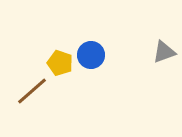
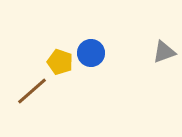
blue circle: moved 2 px up
yellow pentagon: moved 1 px up
